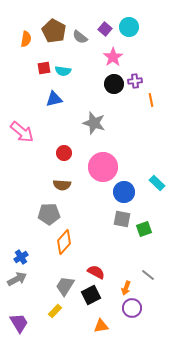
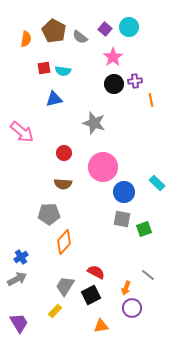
brown semicircle: moved 1 px right, 1 px up
